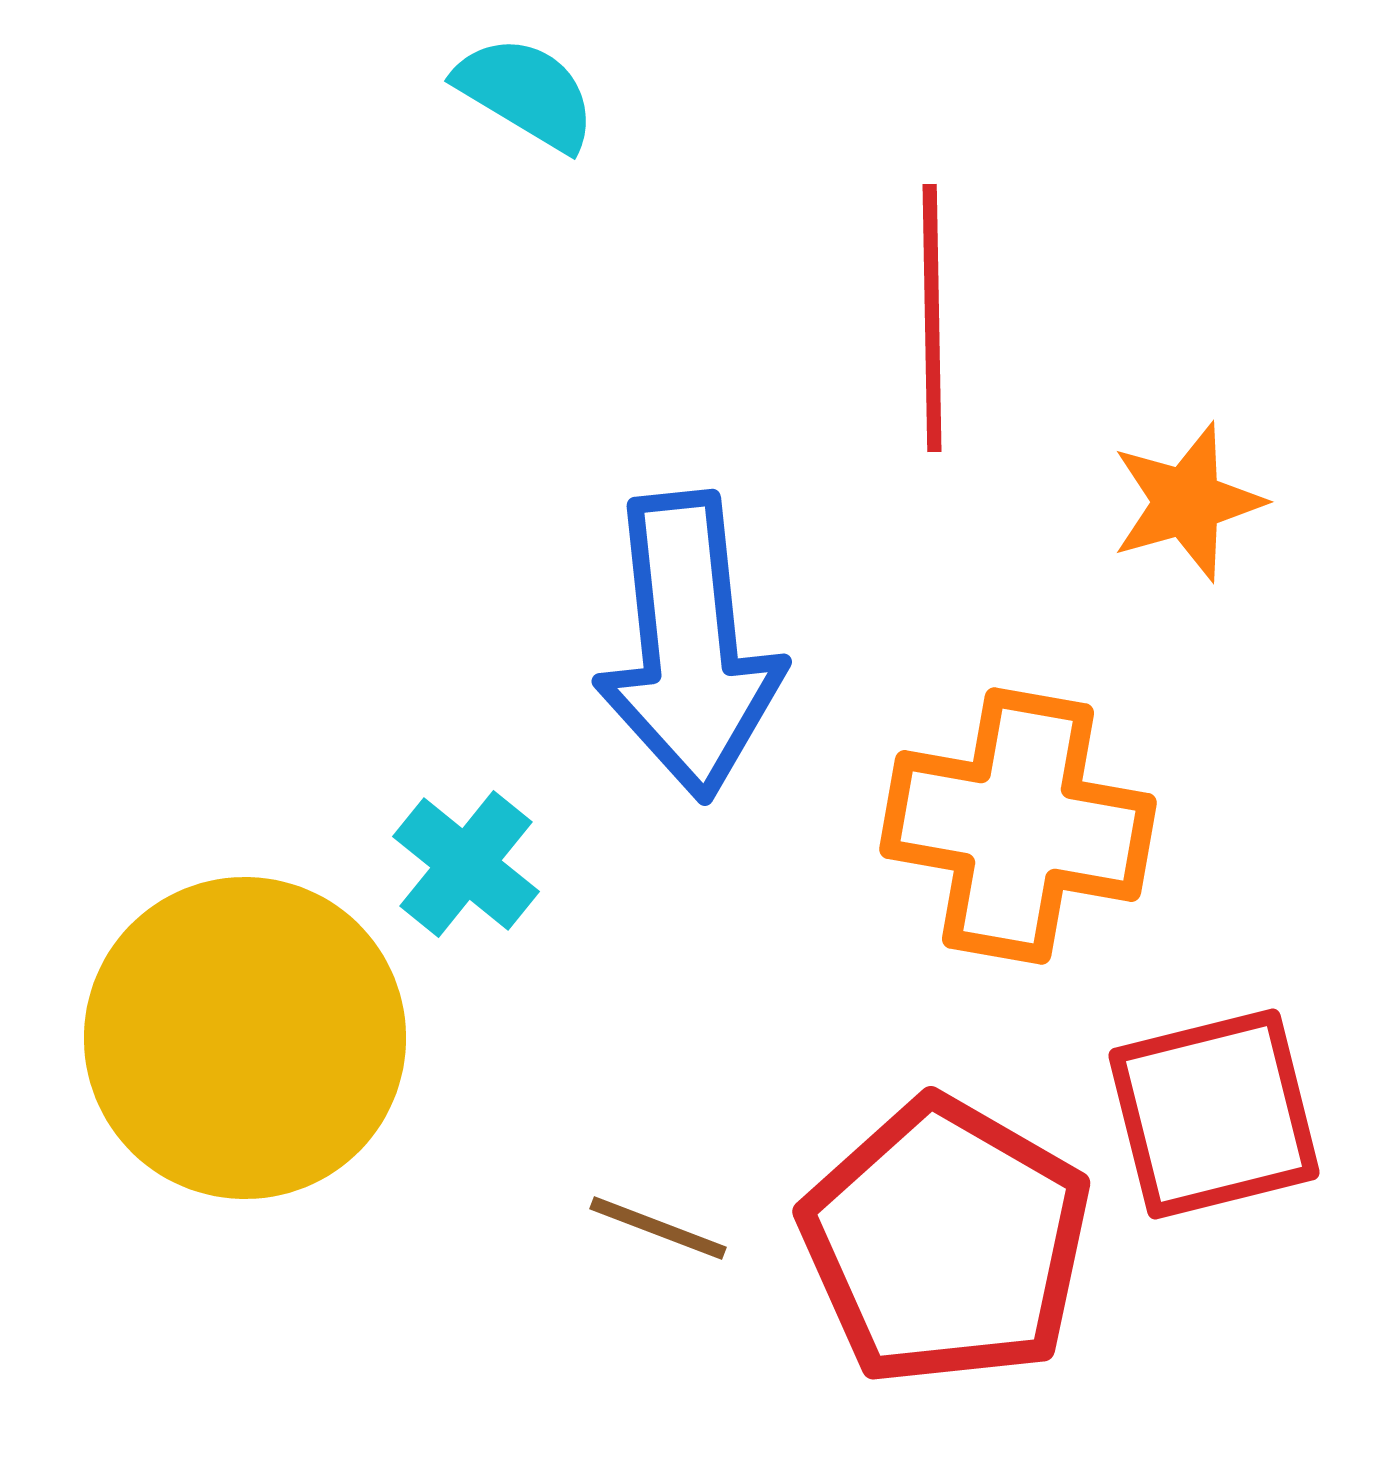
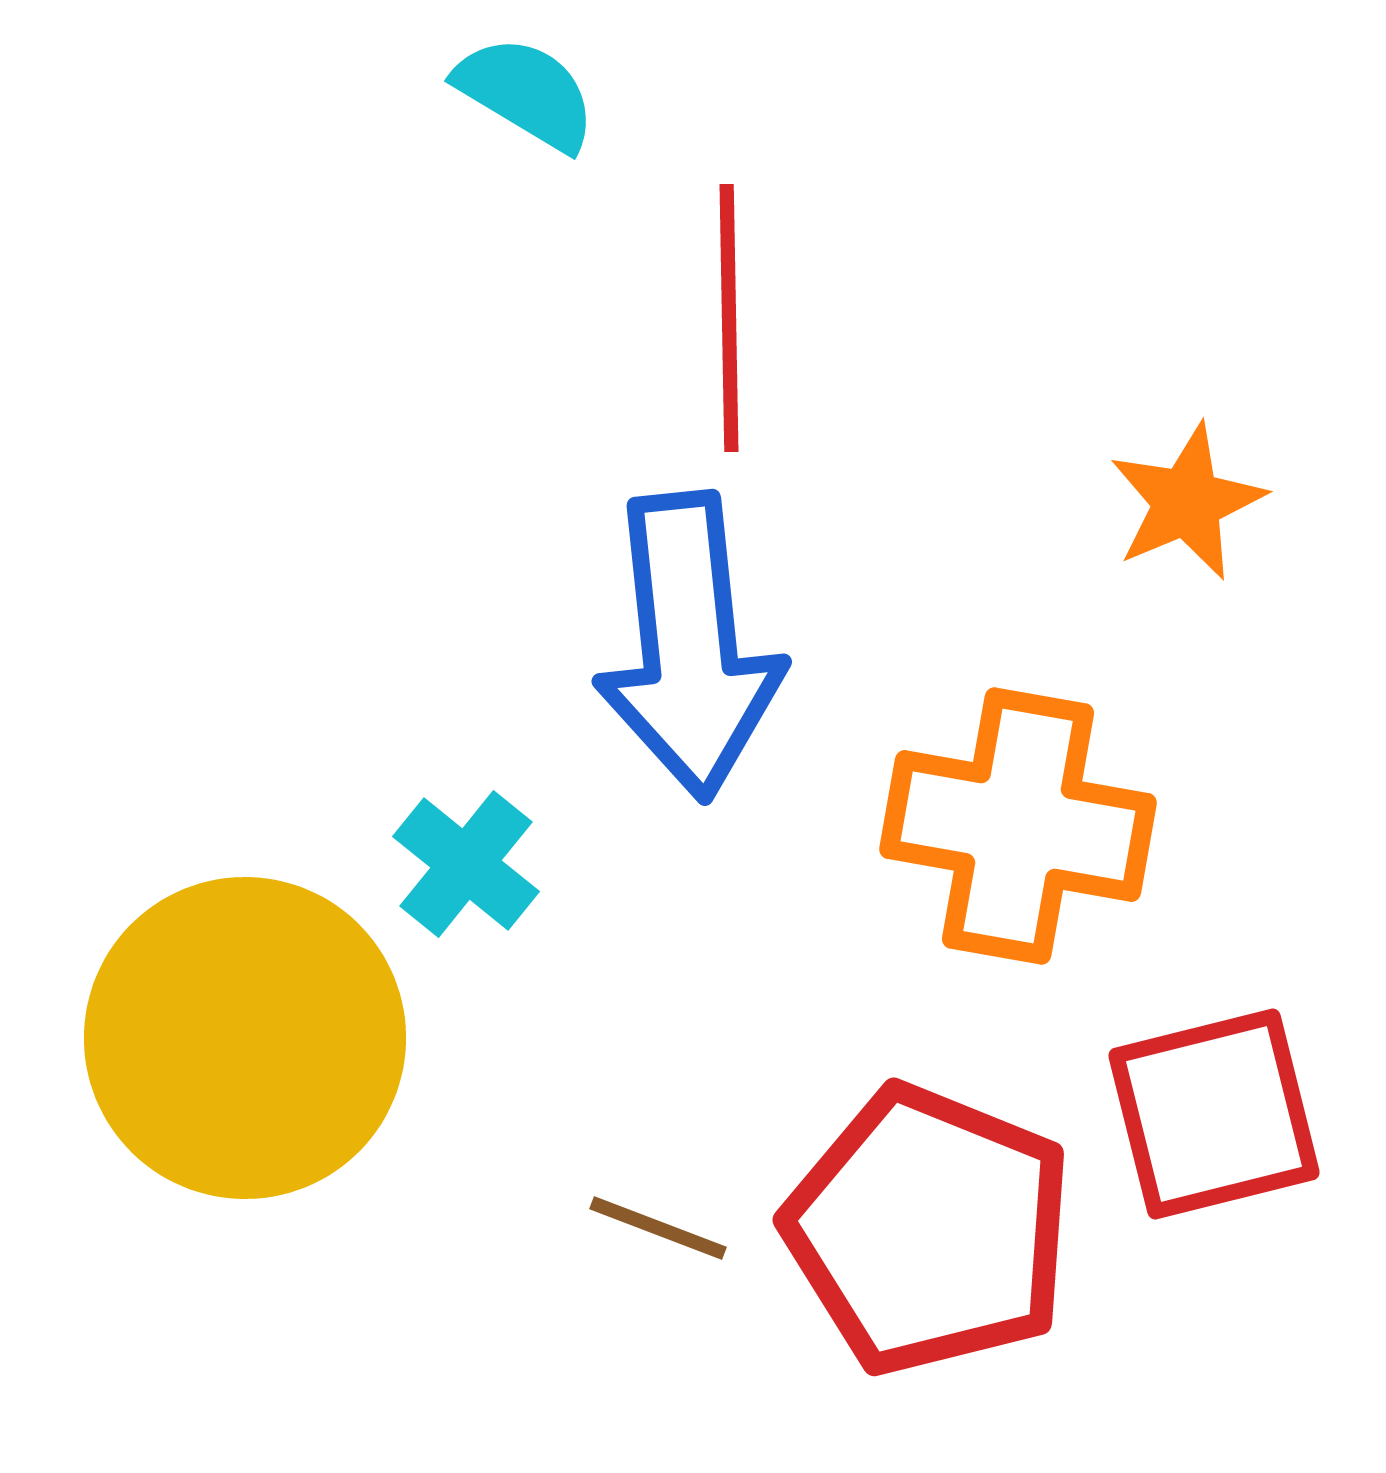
red line: moved 203 px left
orange star: rotated 7 degrees counterclockwise
red pentagon: moved 17 px left, 12 px up; rotated 8 degrees counterclockwise
